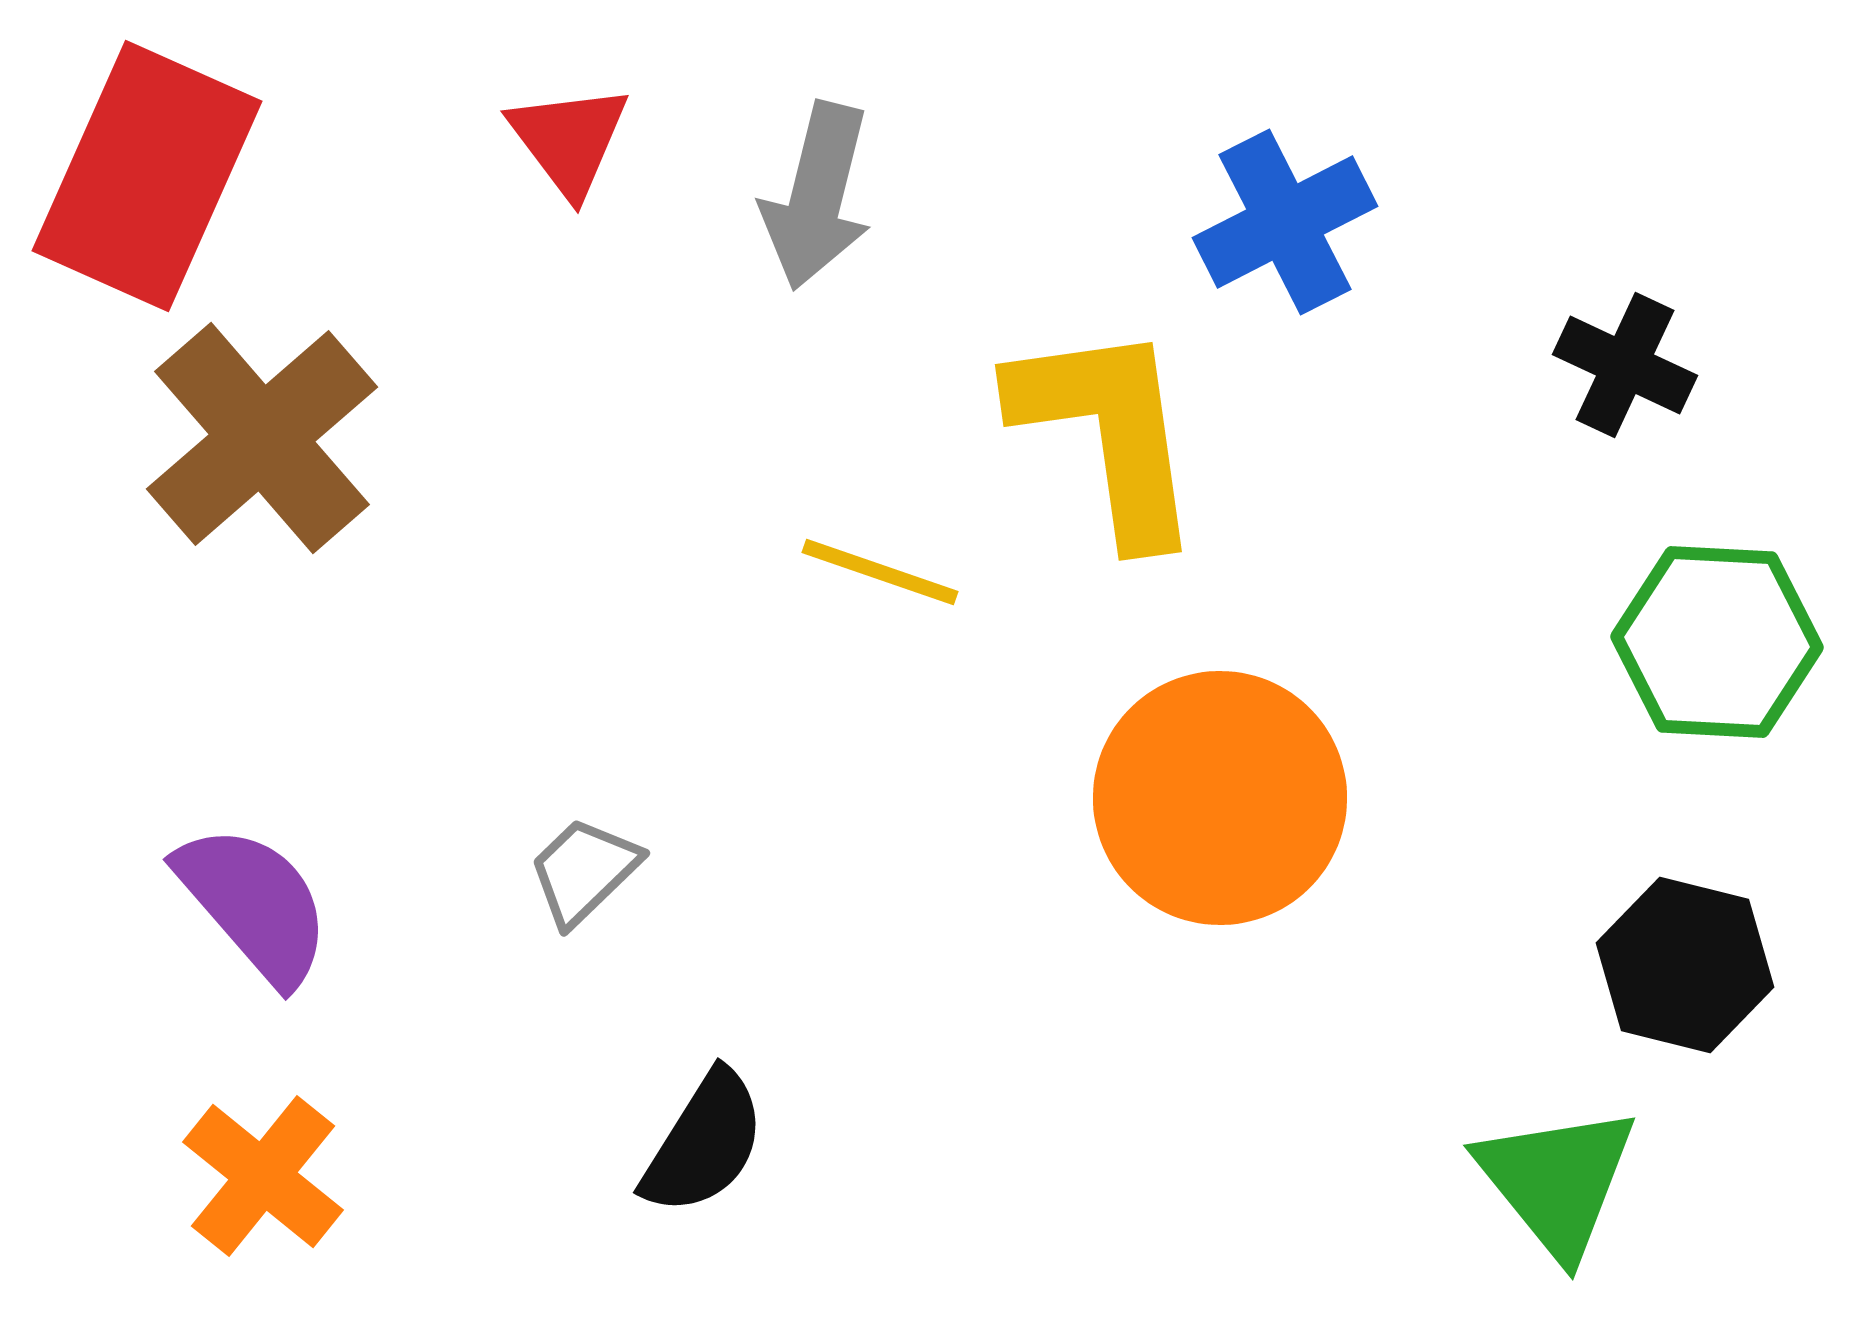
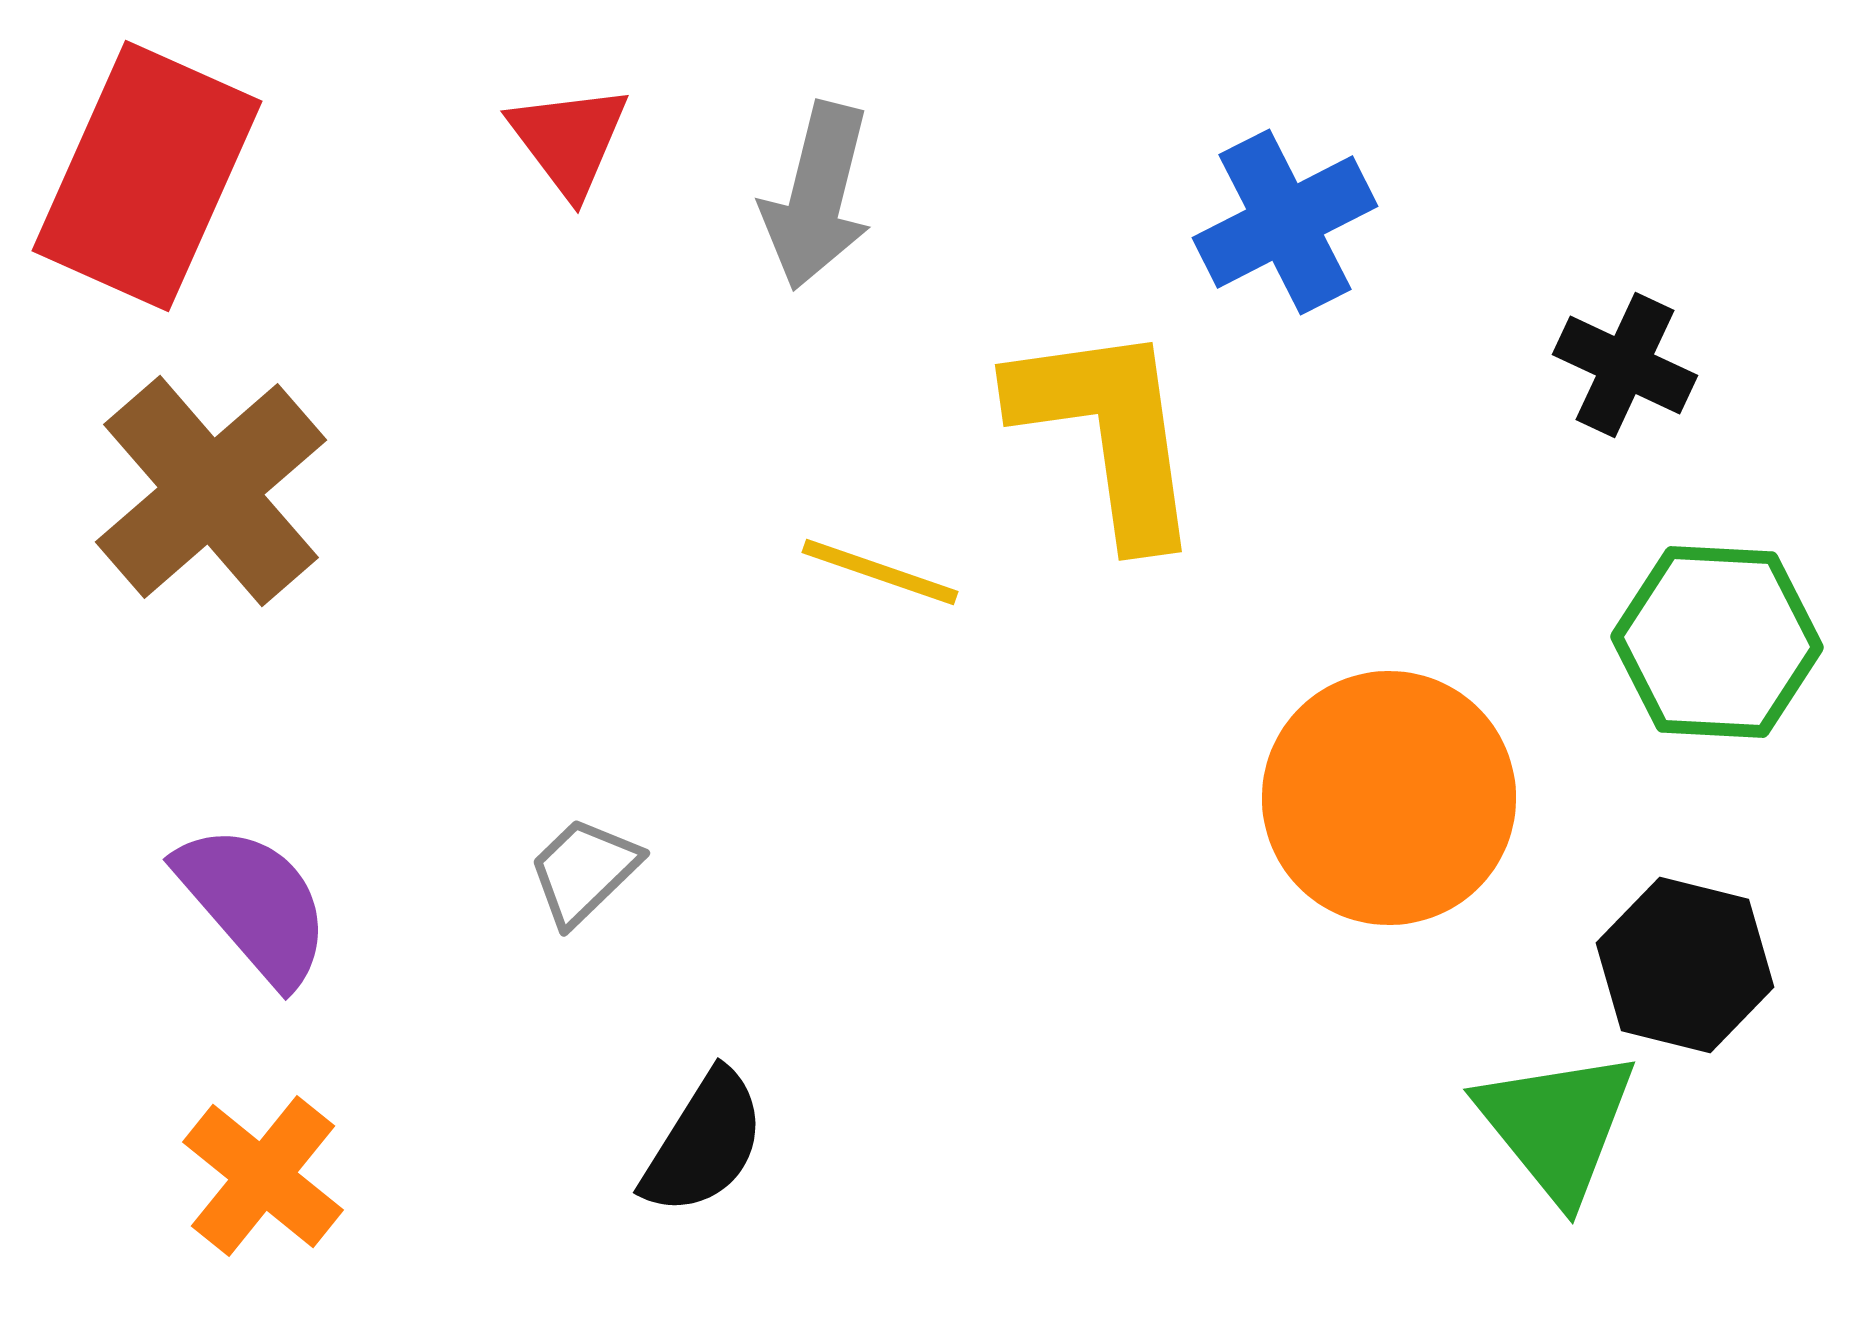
brown cross: moved 51 px left, 53 px down
orange circle: moved 169 px right
green triangle: moved 56 px up
